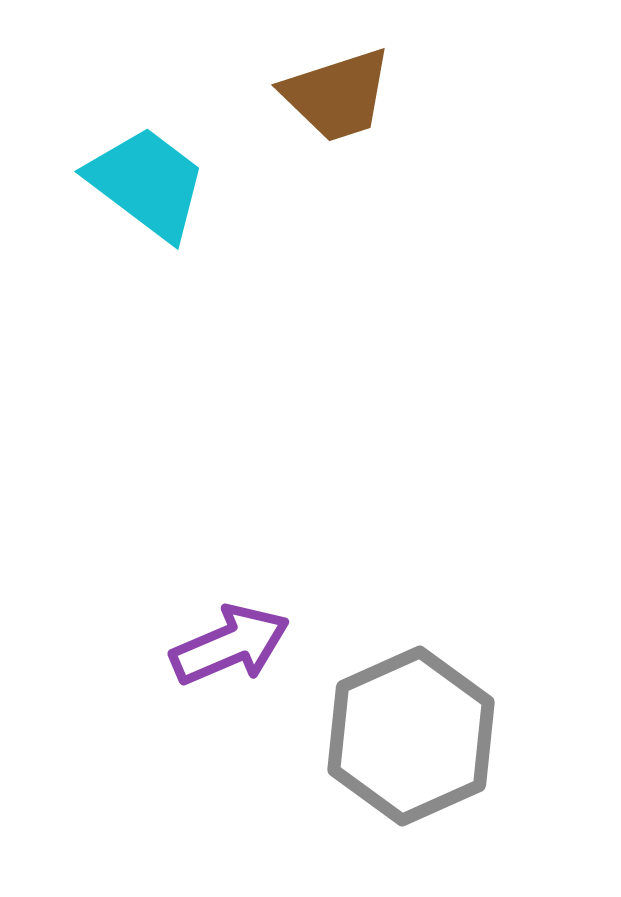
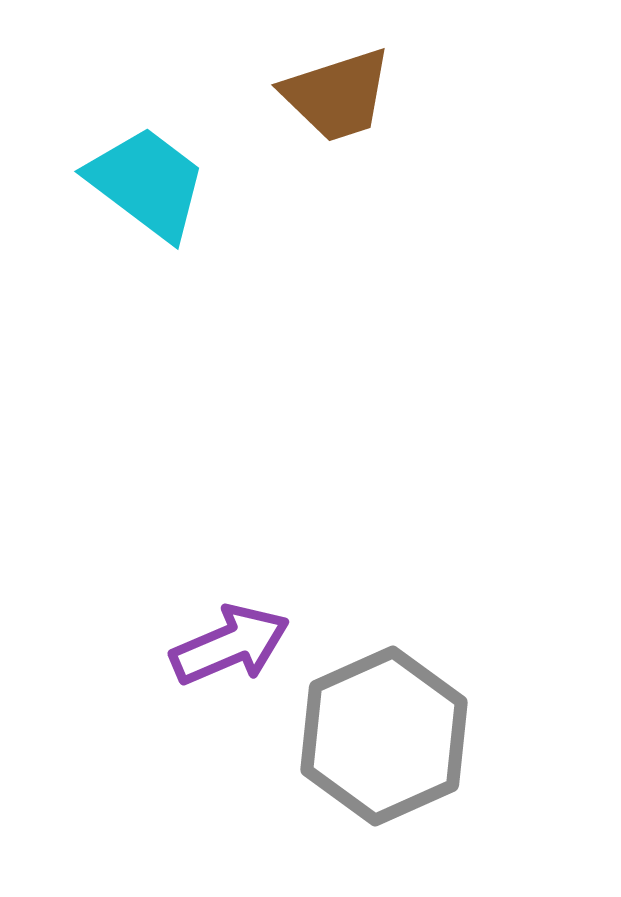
gray hexagon: moved 27 px left
